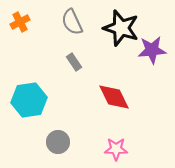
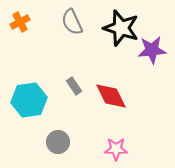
gray rectangle: moved 24 px down
red diamond: moved 3 px left, 1 px up
